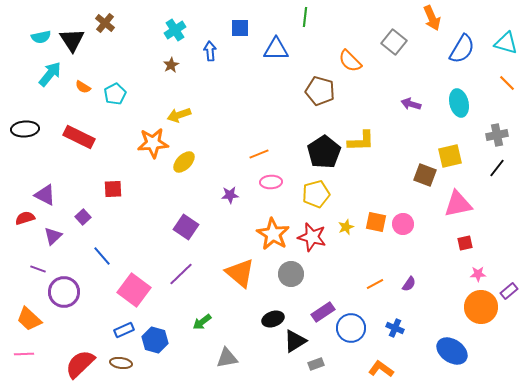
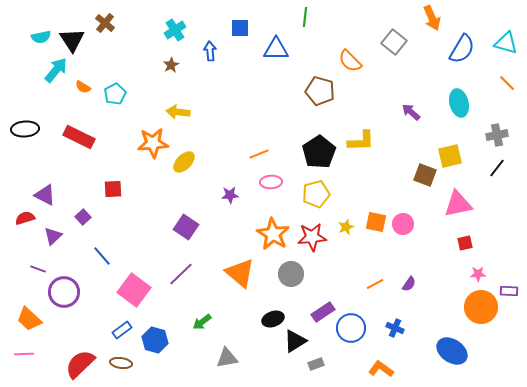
cyan arrow at (50, 74): moved 6 px right, 4 px up
purple arrow at (411, 104): moved 8 px down; rotated 24 degrees clockwise
yellow arrow at (179, 115): moved 1 px left, 3 px up; rotated 25 degrees clockwise
black pentagon at (324, 152): moved 5 px left
red star at (312, 237): rotated 20 degrees counterclockwise
purple rectangle at (509, 291): rotated 42 degrees clockwise
blue rectangle at (124, 330): moved 2 px left; rotated 12 degrees counterclockwise
